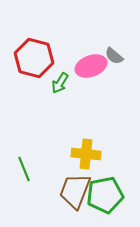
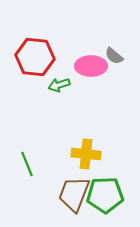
red hexagon: moved 1 px right, 1 px up; rotated 9 degrees counterclockwise
pink ellipse: rotated 20 degrees clockwise
green arrow: moved 1 px left, 2 px down; rotated 40 degrees clockwise
green line: moved 3 px right, 5 px up
brown trapezoid: moved 1 px left, 3 px down
green pentagon: rotated 9 degrees clockwise
